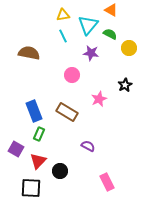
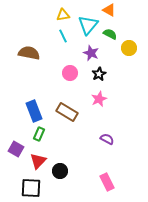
orange triangle: moved 2 px left
purple star: rotated 14 degrees clockwise
pink circle: moved 2 px left, 2 px up
black star: moved 26 px left, 11 px up
purple semicircle: moved 19 px right, 7 px up
